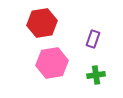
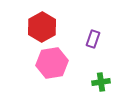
red hexagon: moved 4 px down; rotated 20 degrees counterclockwise
green cross: moved 5 px right, 7 px down
